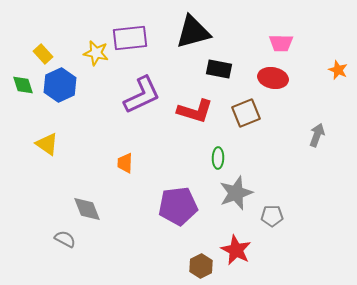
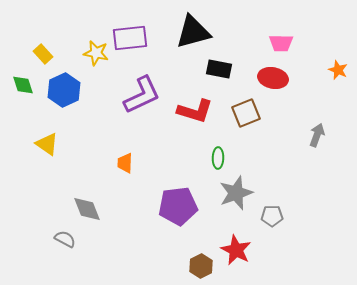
blue hexagon: moved 4 px right, 5 px down
